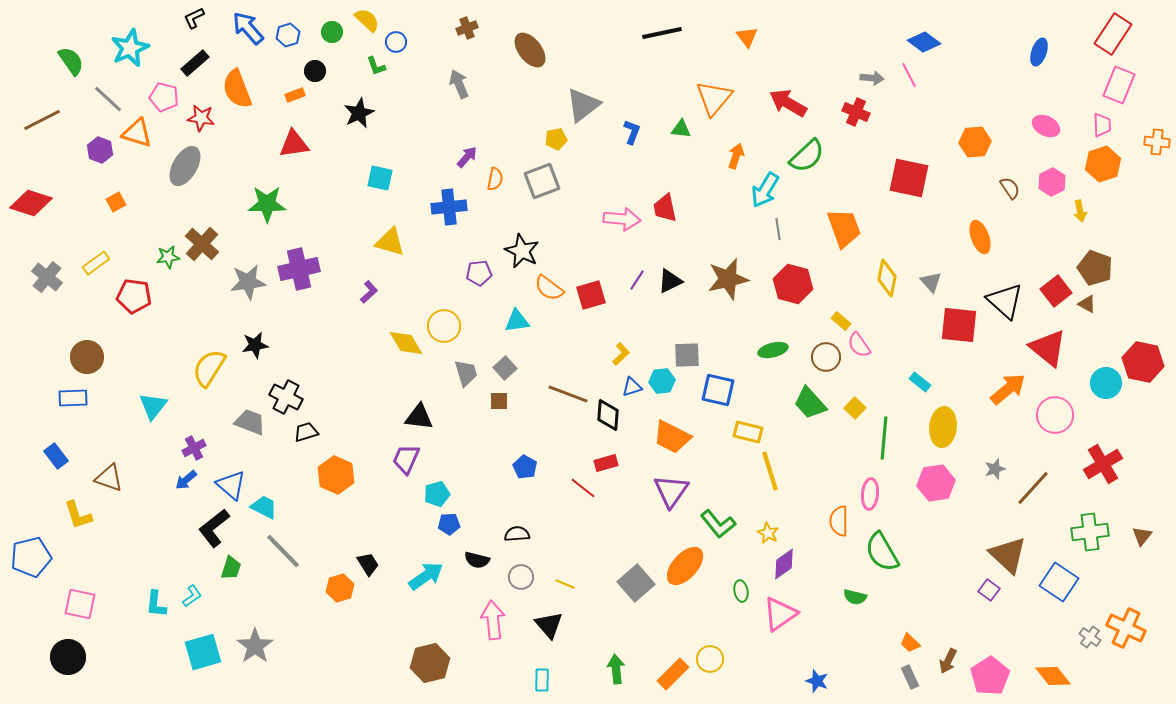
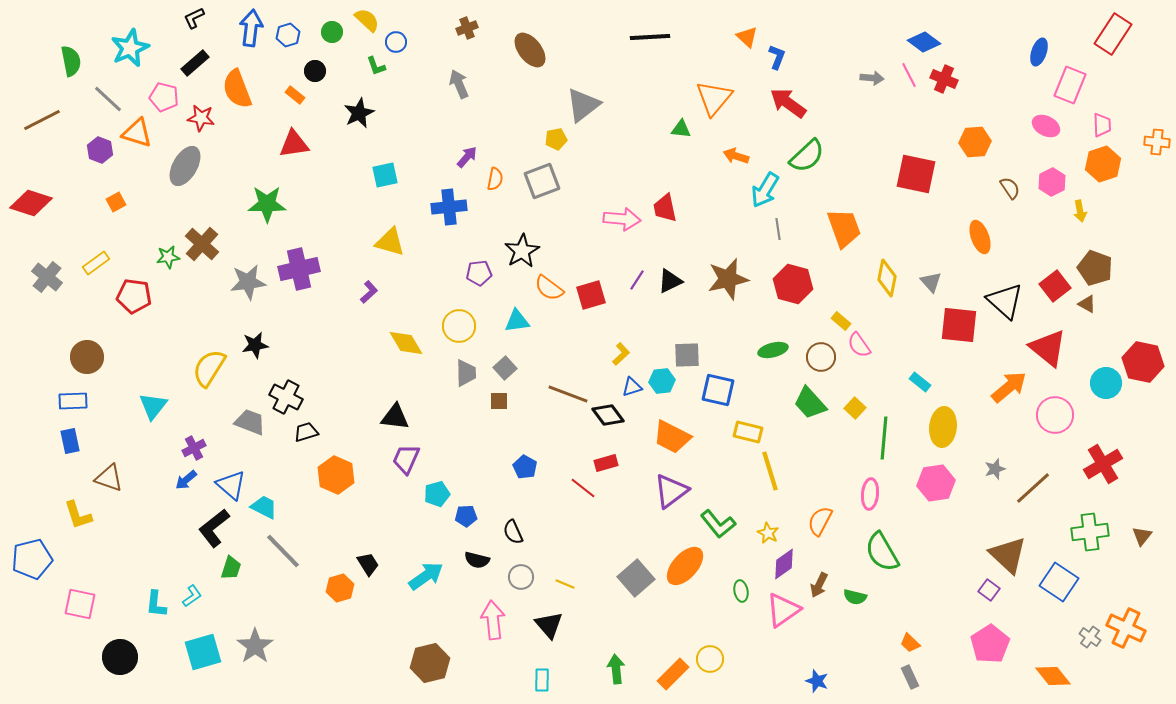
blue arrow at (248, 28): moved 3 px right; rotated 48 degrees clockwise
black line at (662, 33): moved 12 px left, 4 px down; rotated 9 degrees clockwise
orange triangle at (747, 37): rotated 10 degrees counterclockwise
green semicircle at (71, 61): rotated 24 degrees clockwise
pink rectangle at (1119, 85): moved 49 px left
orange rectangle at (295, 95): rotated 60 degrees clockwise
red arrow at (788, 103): rotated 6 degrees clockwise
red cross at (856, 112): moved 88 px right, 33 px up
blue L-shape at (632, 132): moved 145 px right, 75 px up
orange arrow at (736, 156): rotated 90 degrees counterclockwise
cyan square at (380, 178): moved 5 px right, 3 px up; rotated 24 degrees counterclockwise
red square at (909, 178): moved 7 px right, 4 px up
black star at (522, 251): rotated 16 degrees clockwise
red square at (1056, 291): moved 1 px left, 5 px up
yellow circle at (444, 326): moved 15 px right
brown circle at (826, 357): moved 5 px left
gray trapezoid at (466, 373): rotated 16 degrees clockwise
orange arrow at (1008, 389): moved 1 px right, 2 px up
blue rectangle at (73, 398): moved 3 px down
black diamond at (608, 415): rotated 40 degrees counterclockwise
black triangle at (419, 417): moved 24 px left
blue rectangle at (56, 456): moved 14 px right, 15 px up; rotated 25 degrees clockwise
brown line at (1033, 488): rotated 6 degrees clockwise
purple triangle at (671, 491): rotated 18 degrees clockwise
orange semicircle at (839, 521): moved 19 px left; rotated 28 degrees clockwise
blue pentagon at (449, 524): moved 17 px right, 8 px up
black semicircle at (517, 534): moved 4 px left, 2 px up; rotated 110 degrees counterclockwise
blue pentagon at (31, 557): moved 1 px right, 2 px down
gray square at (636, 583): moved 5 px up
pink triangle at (780, 614): moved 3 px right, 4 px up
black circle at (68, 657): moved 52 px right
brown arrow at (948, 661): moved 129 px left, 76 px up
pink pentagon at (990, 676): moved 32 px up
